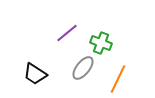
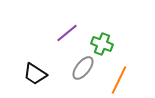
green cross: moved 1 px right, 1 px down
orange line: moved 1 px right, 1 px down
